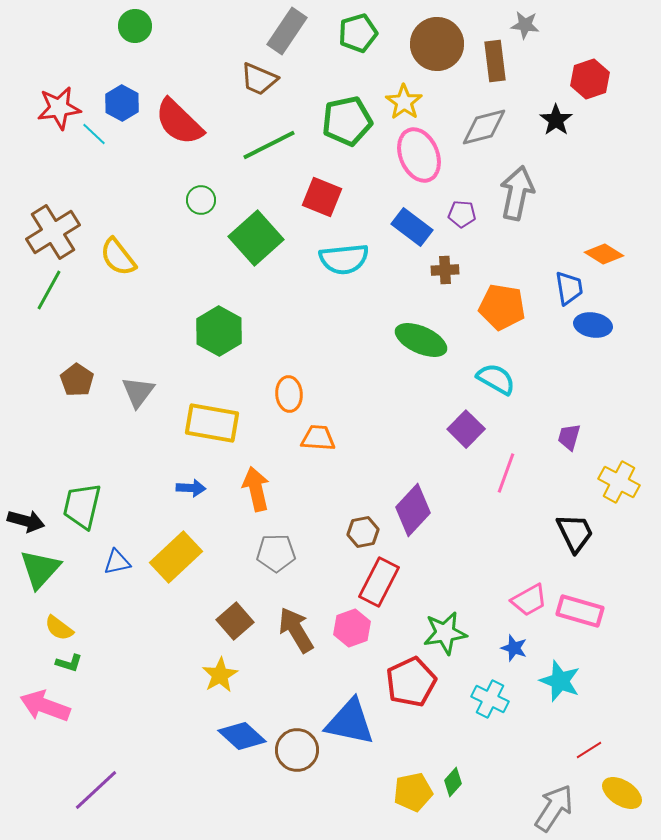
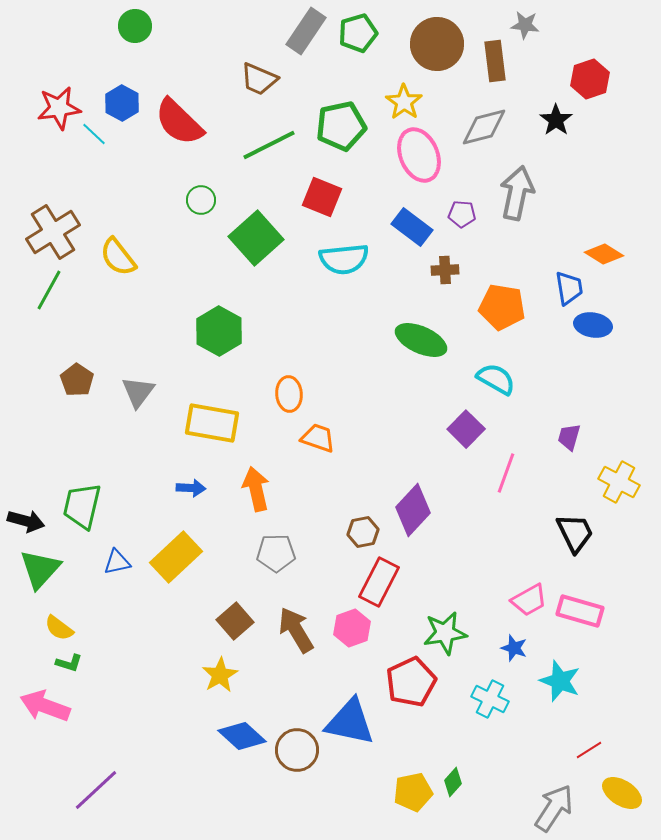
gray rectangle at (287, 31): moved 19 px right
green pentagon at (347, 121): moved 6 px left, 5 px down
orange trapezoid at (318, 438): rotated 15 degrees clockwise
